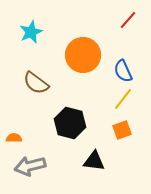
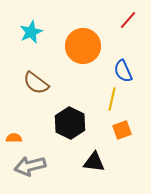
orange circle: moved 9 px up
yellow line: moved 11 px left; rotated 25 degrees counterclockwise
black hexagon: rotated 12 degrees clockwise
black triangle: moved 1 px down
